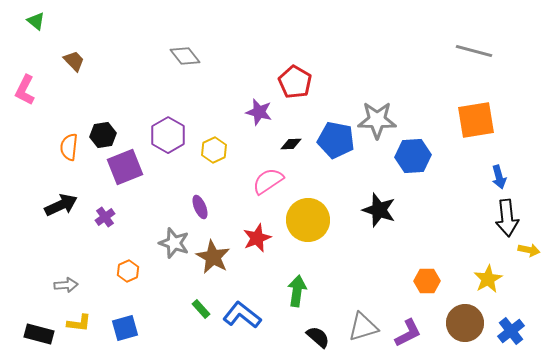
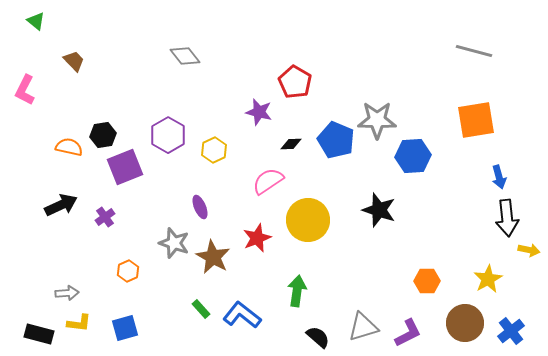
blue pentagon at (336, 140): rotated 12 degrees clockwise
orange semicircle at (69, 147): rotated 96 degrees clockwise
gray arrow at (66, 285): moved 1 px right, 8 px down
